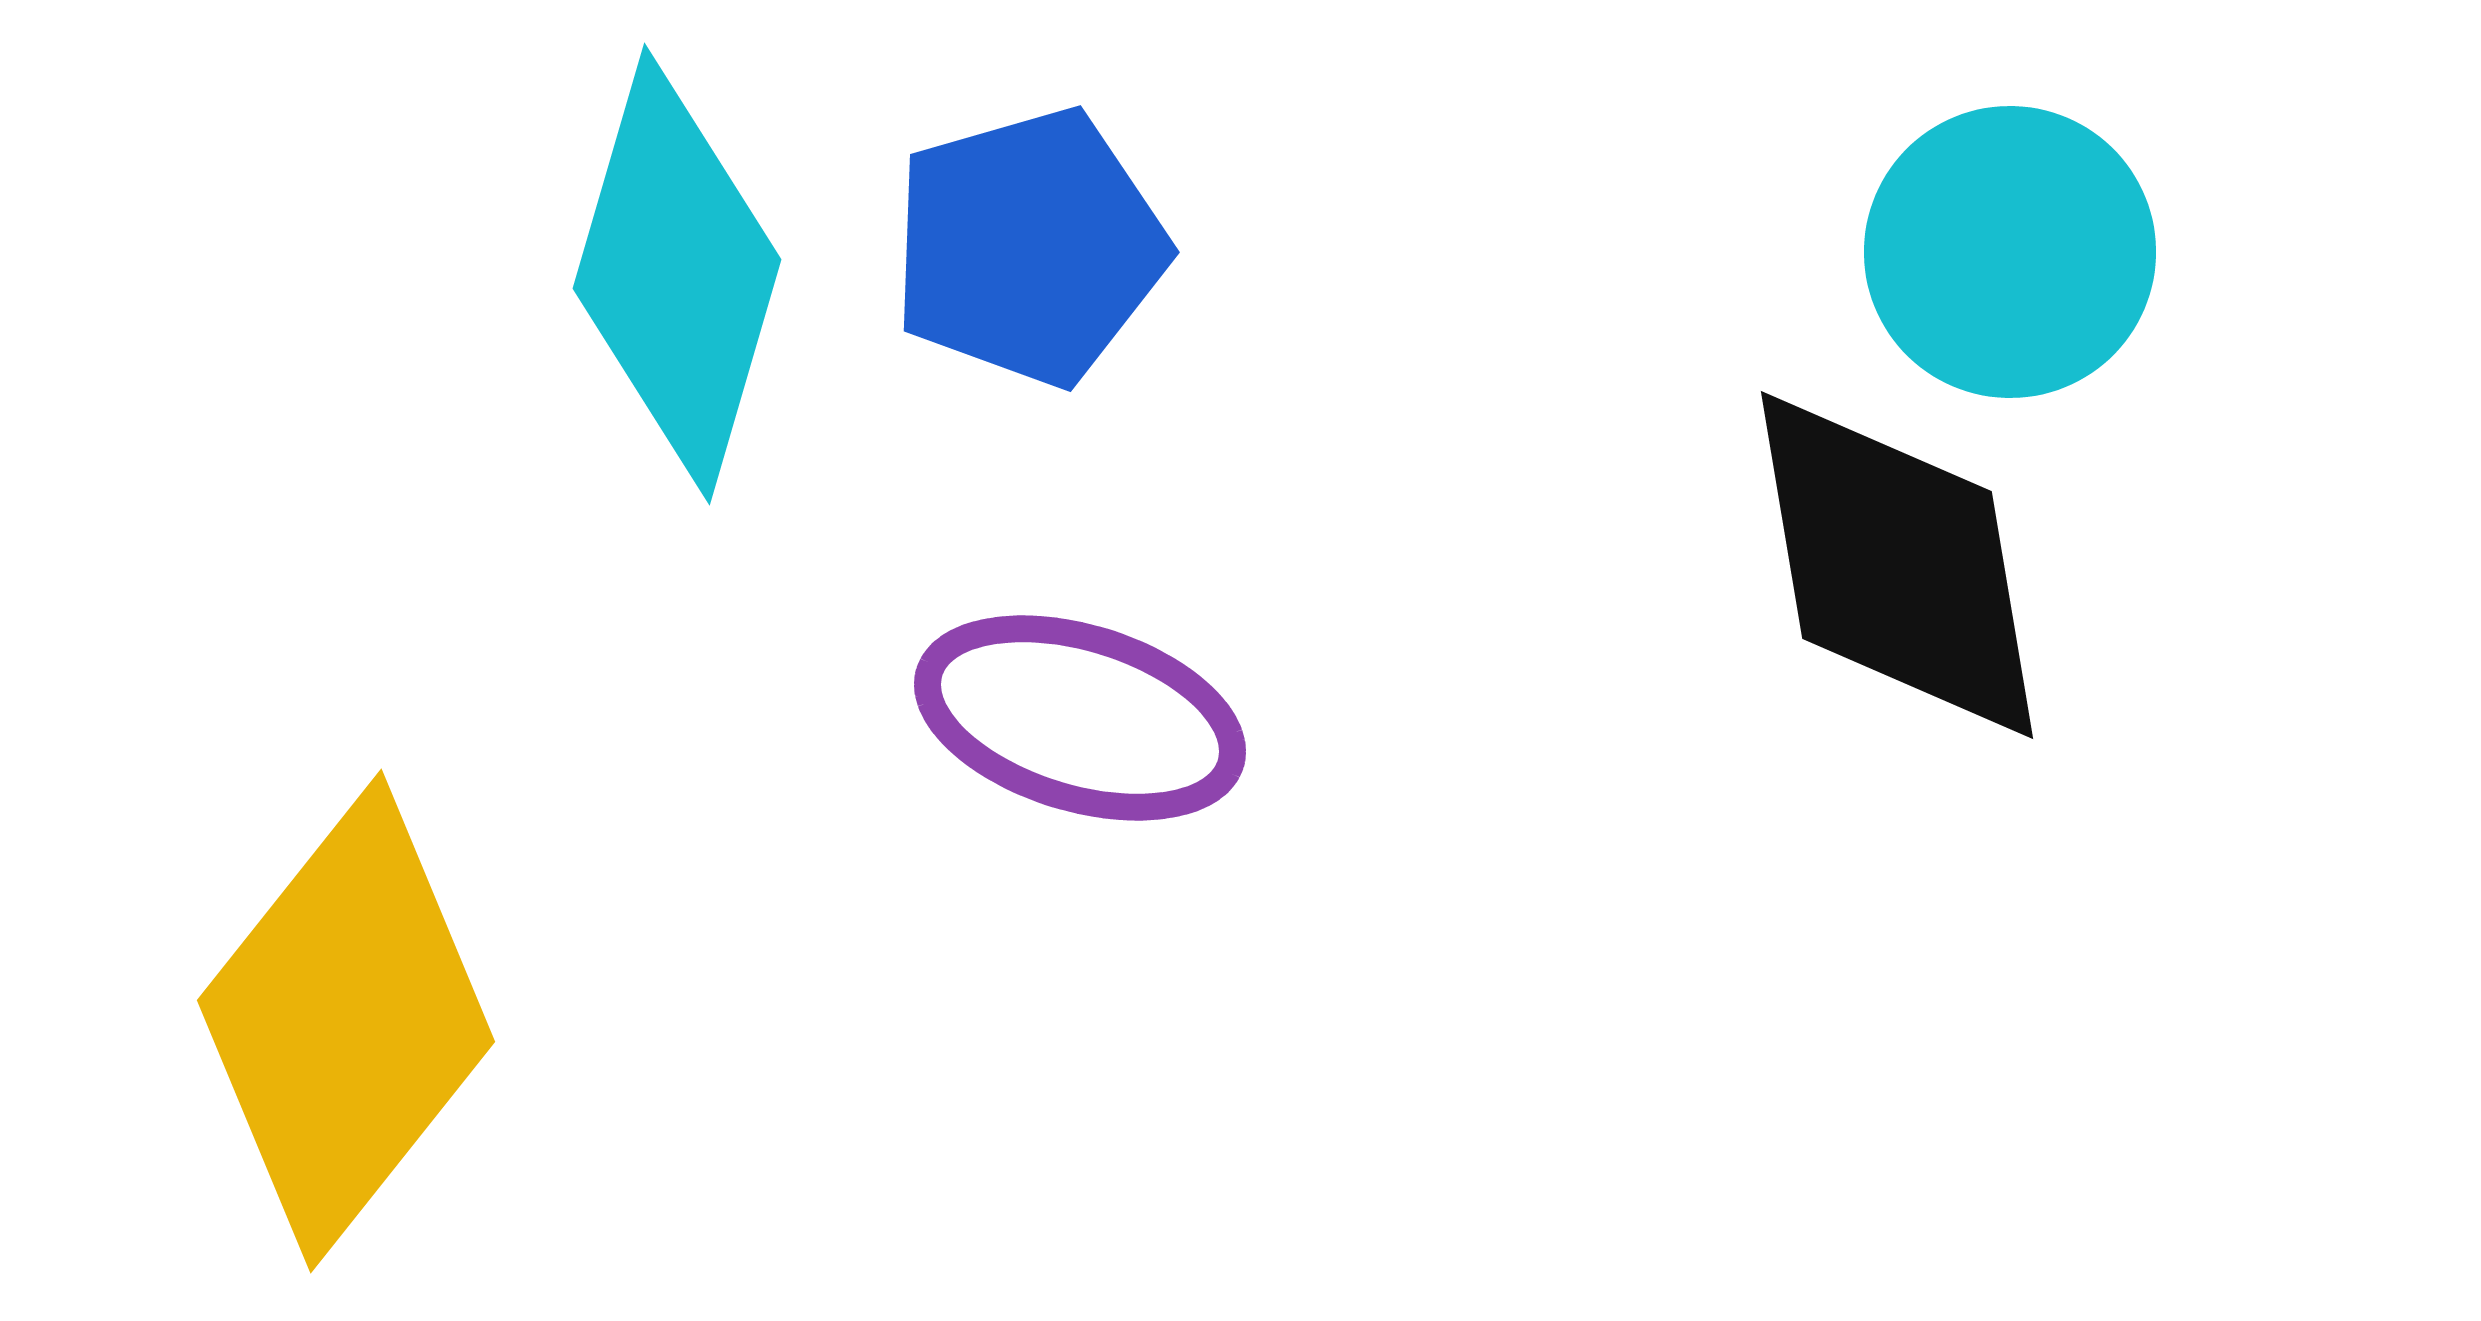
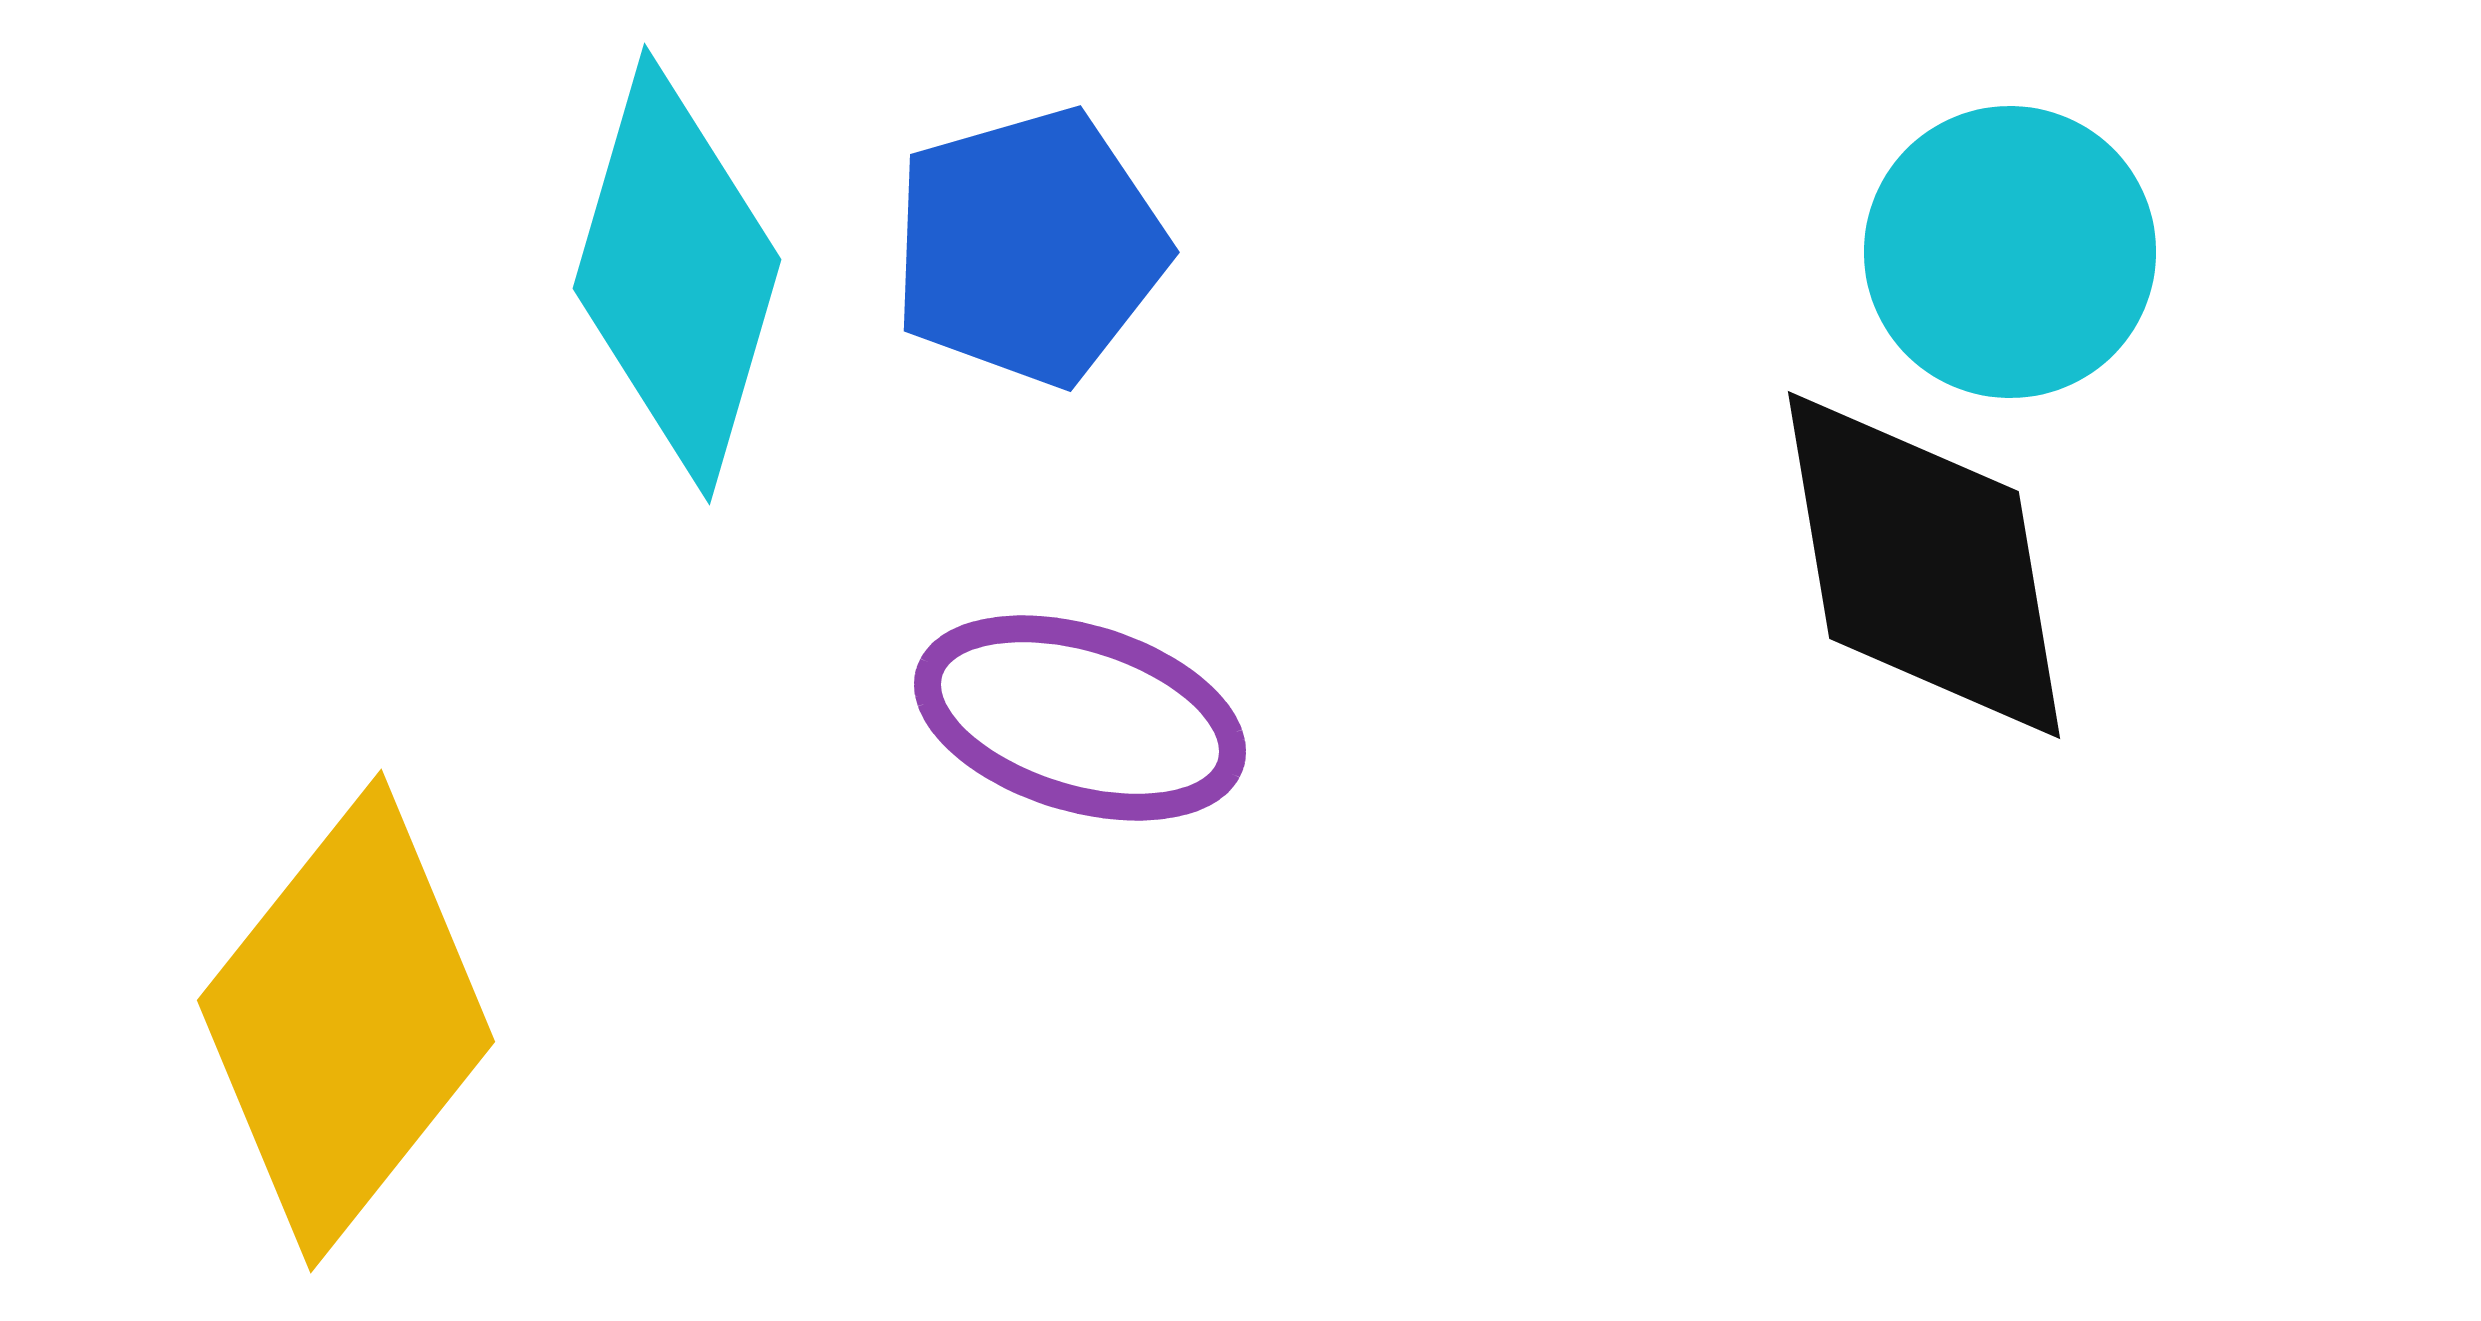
black diamond: moved 27 px right
